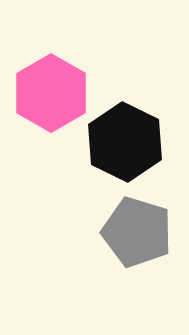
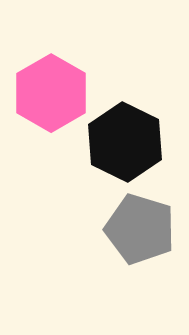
gray pentagon: moved 3 px right, 3 px up
